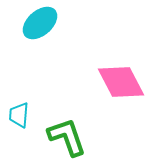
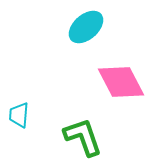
cyan ellipse: moved 46 px right, 4 px down
green L-shape: moved 16 px right
